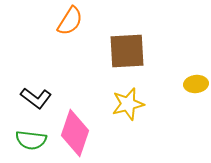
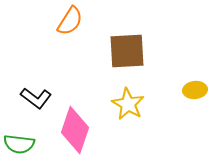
yellow ellipse: moved 1 px left, 6 px down
yellow star: rotated 28 degrees counterclockwise
pink diamond: moved 3 px up
green semicircle: moved 12 px left, 4 px down
